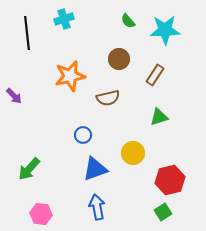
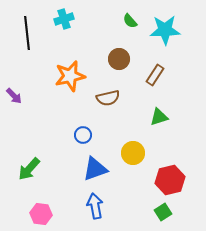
green semicircle: moved 2 px right
blue arrow: moved 2 px left, 1 px up
